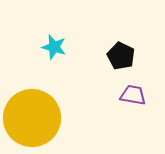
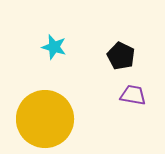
yellow circle: moved 13 px right, 1 px down
